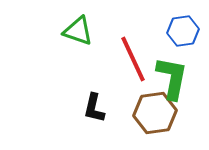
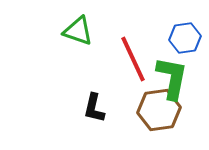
blue hexagon: moved 2 px right, 7 px down
brown hexagon: moved 4 px right, 3 px up
